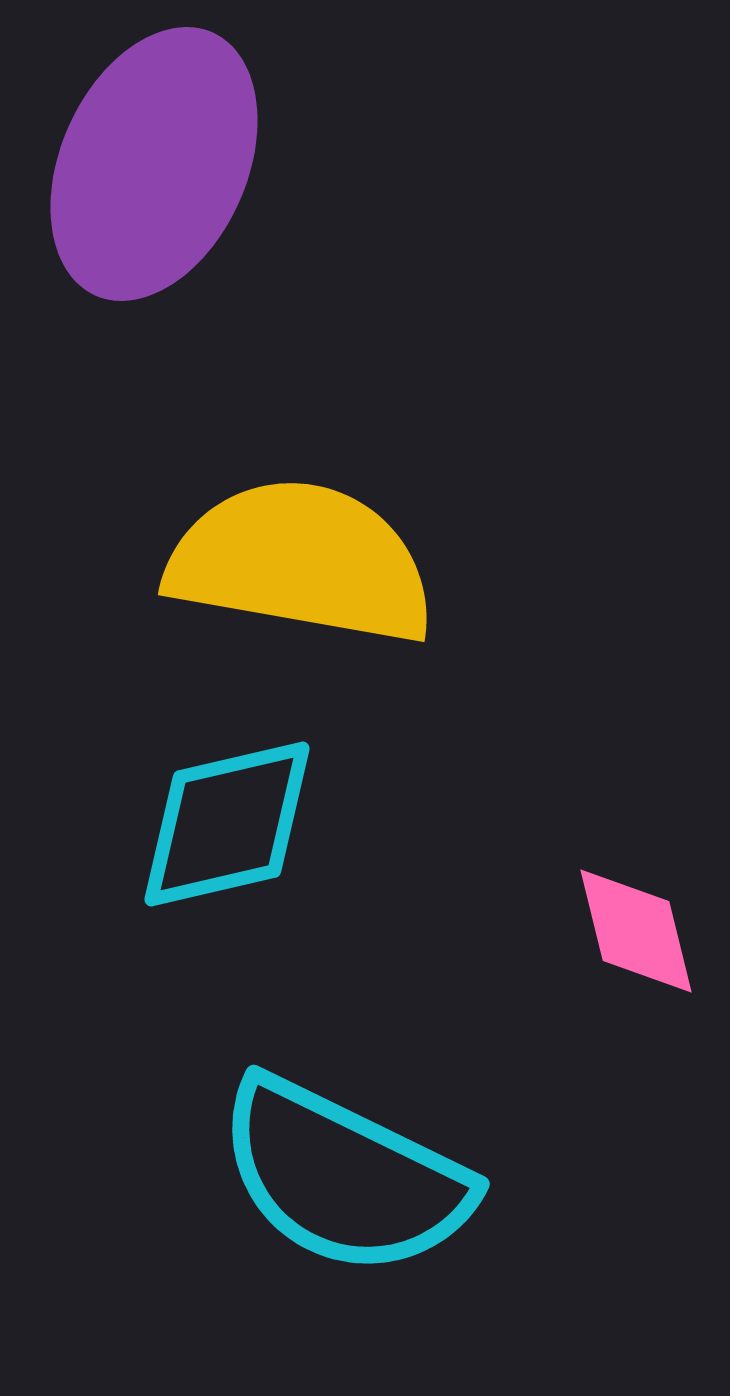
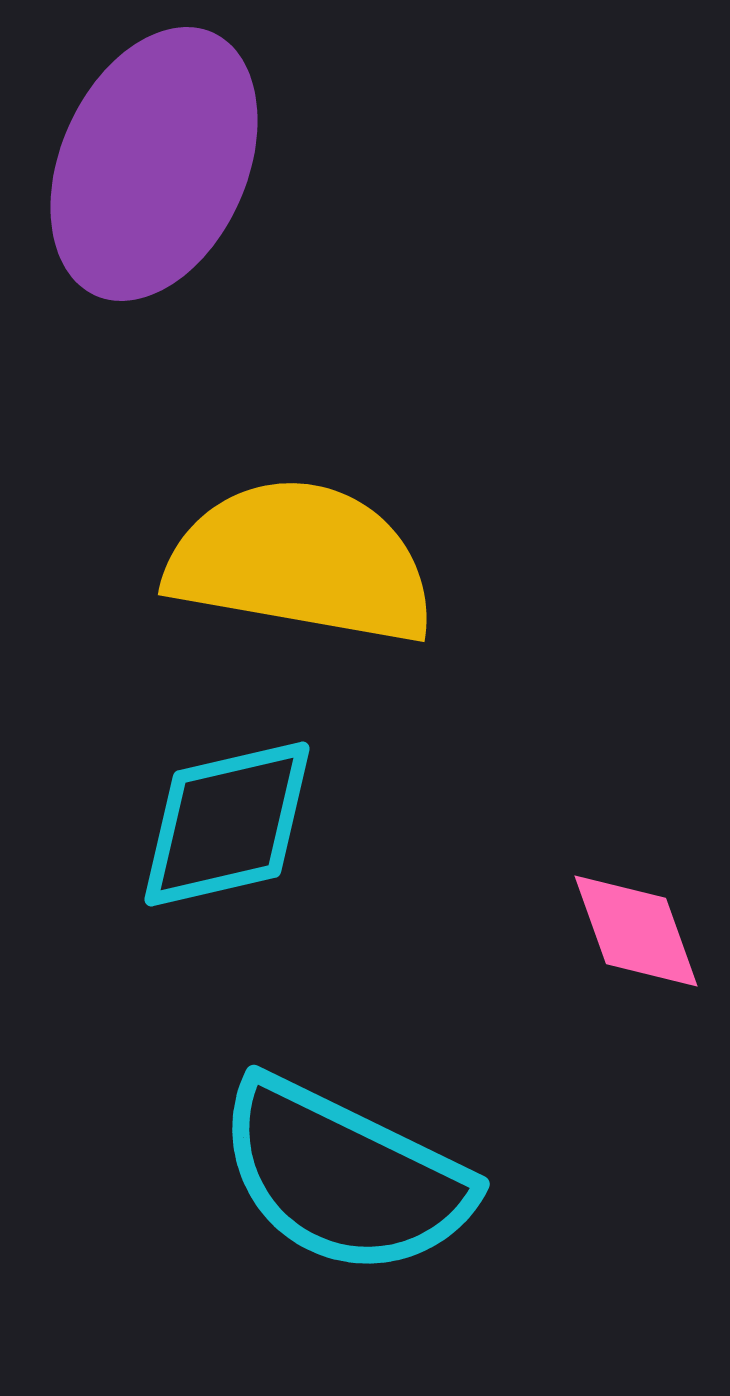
pink diamond: rotated 6 degrees counterclockwise
